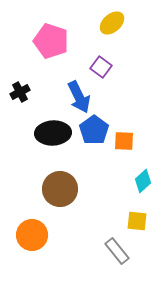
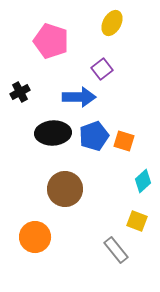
yellow ellipse: rotated 20 degrees counterclockwise
purple square: moved 1 px right, 2 px down; rotated 15 degrees clockwise
blue arrow: rotated 64 degrees counterclockwise
blue pentagon: moved 6 px down; rotated 16 degrees clockwise
orange square: rotated 15 degrees clockwise
brown circle: moved 5 px right
yellow square: rotated 15 degrees clockwise
orange circle: moved 3 px right, 2 px down
gray rectangle: moved 1 px left, 1 px up
